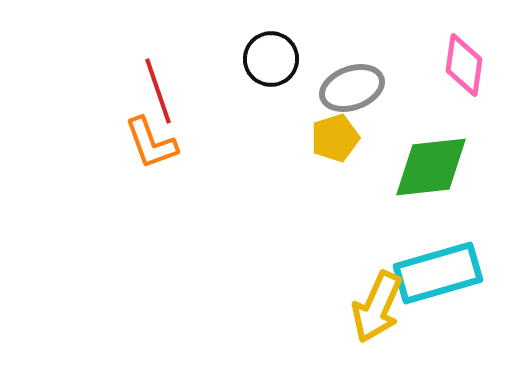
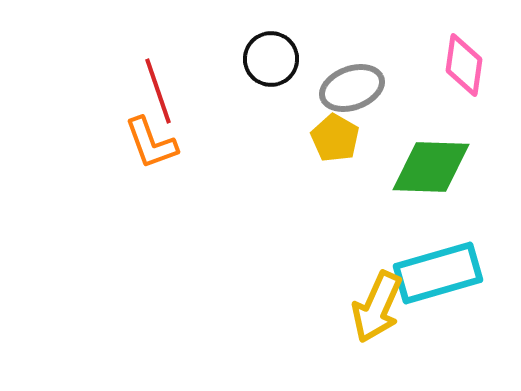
yellow pentagon: rotated 24 degrees counterclockwise
green diamond: rotated 8 degrees clockwise
